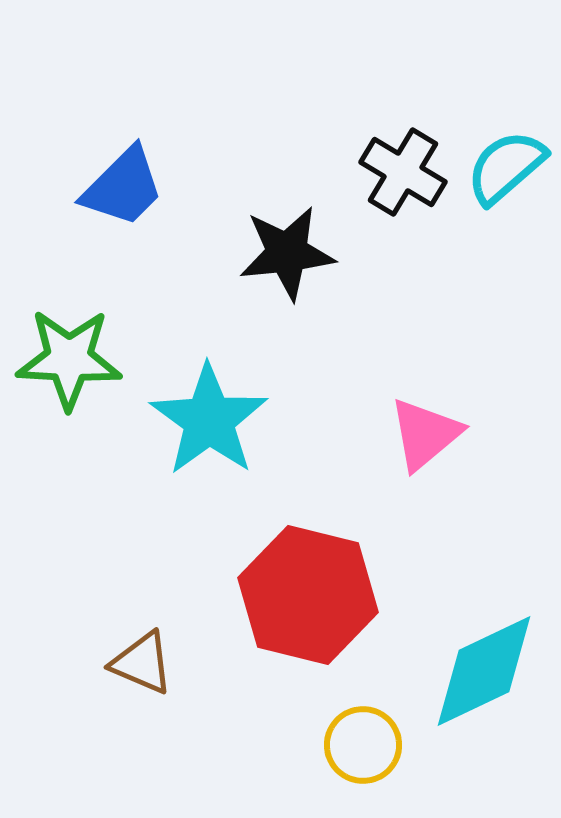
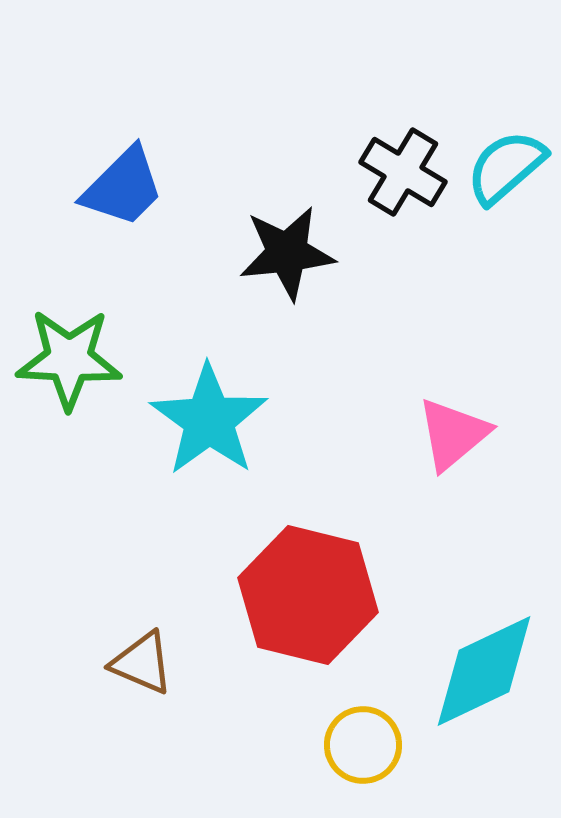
pink triangle: moved 28 px right
